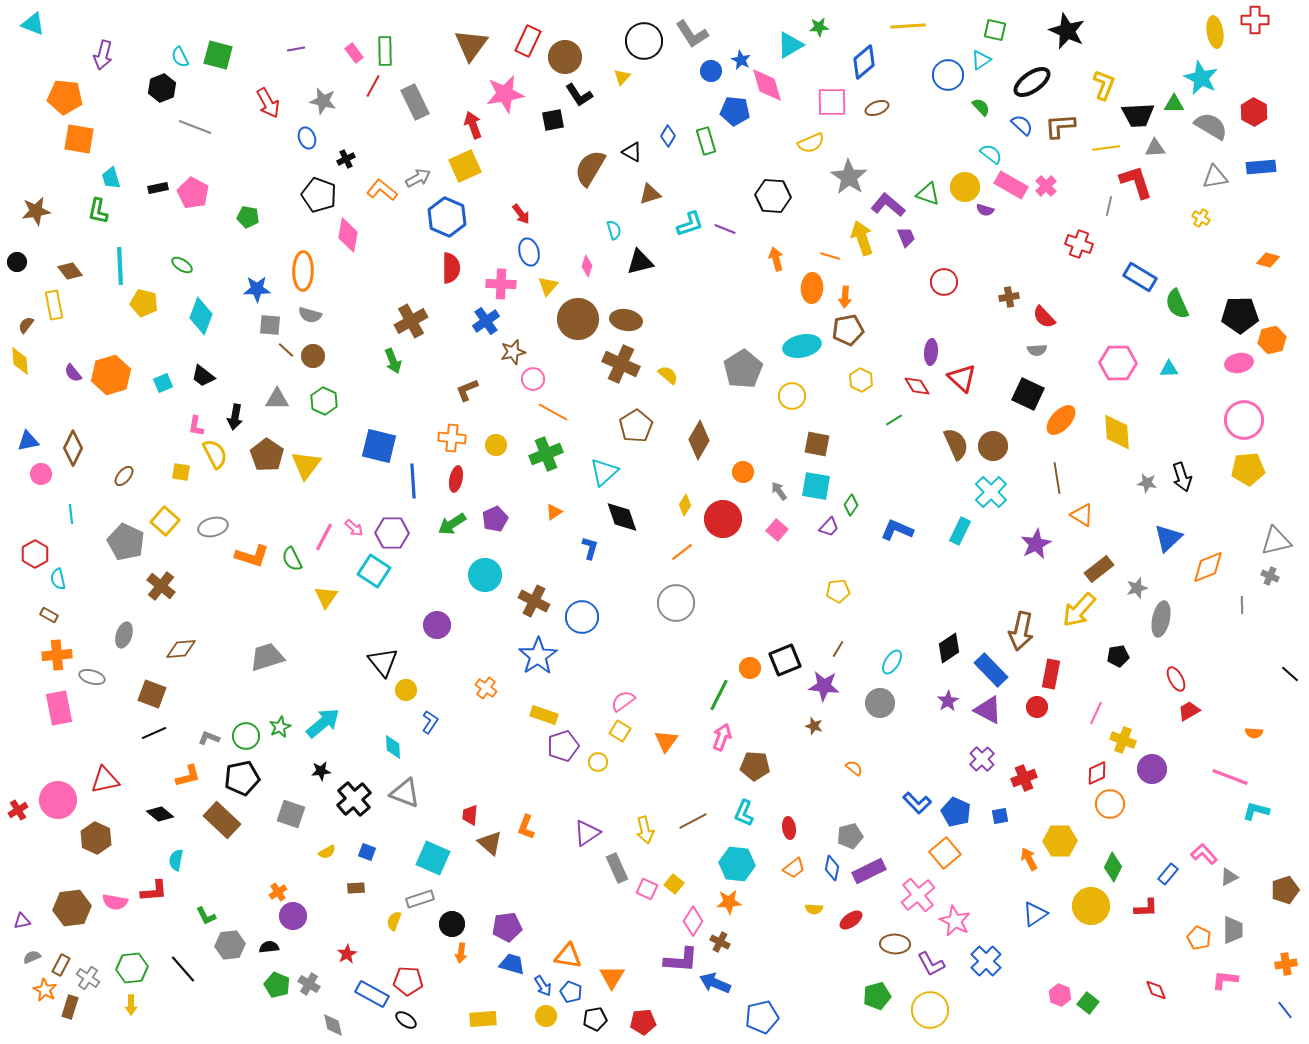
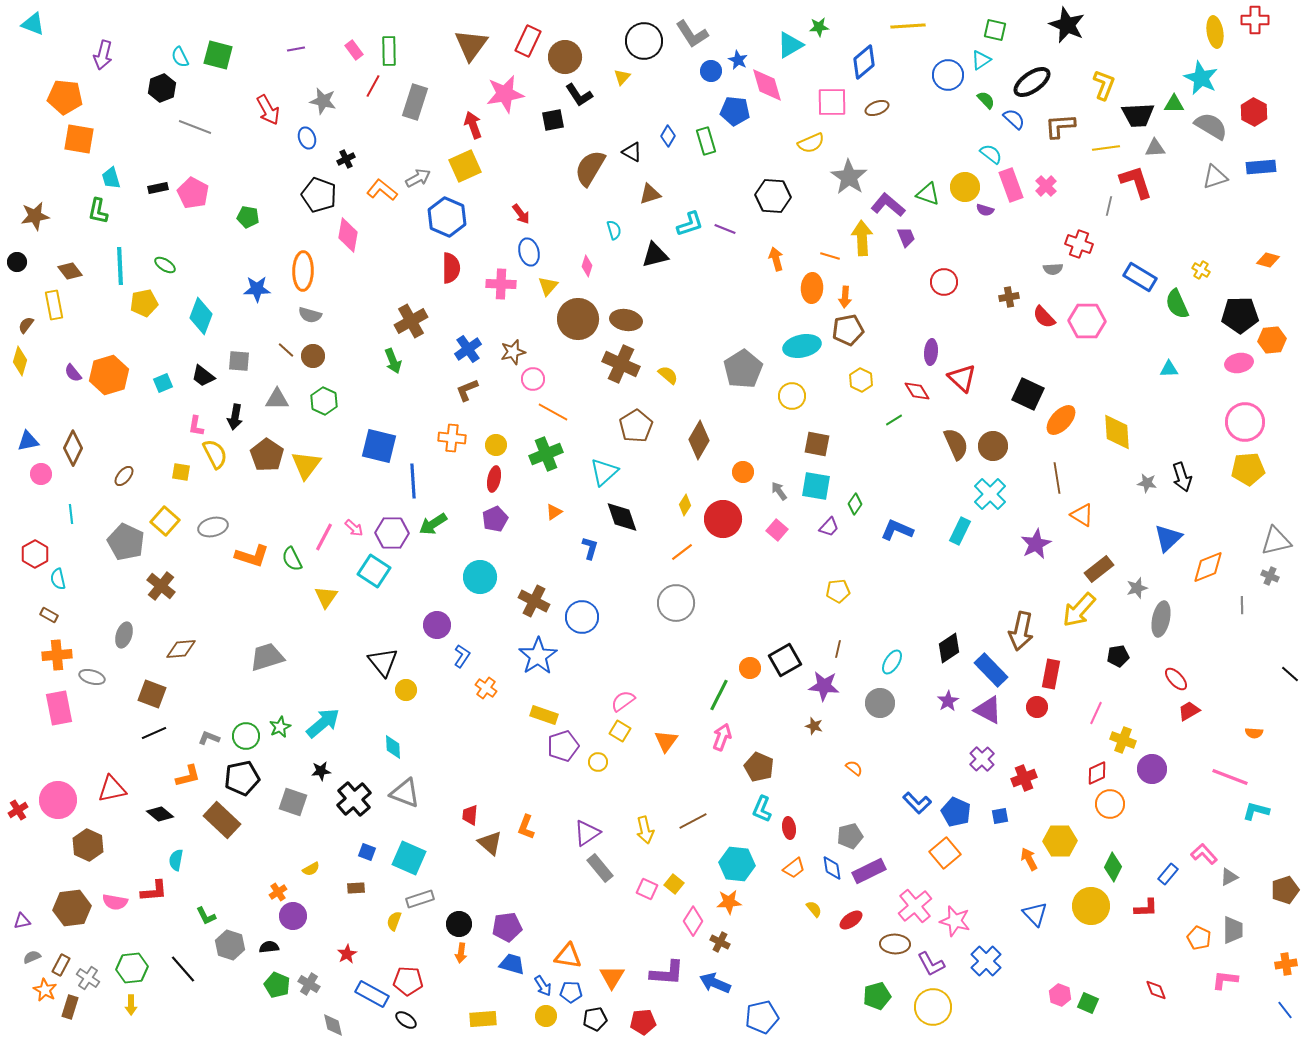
black star at (1067, 31): moved 6 px up
green rectangle at (385, 51): moved 4 px right
pink rectangle at (354, 53): moved 3 px up
blue star at (741, 60): moved 3 px left
gray rectangle at (415, 102): rotated 44 degrees clockwise
red arrow at (268, 103): moved 7 px down
green semicircle at (981, 107): moved 5 px right, 7 px up
blue semicircle at (1022, 125): moved 8 px left, 6 px up
gray triangle at (1215, 177): rotated 8 degrees counterclockwise
pink rectangle at (1011, 185): rotated 40 degrees clockwise
brown star at (36, 211): moved 1 px left, 5 px down
yellow cross at (1201, 218): moved 52 px down
yellow arrow at (862, 238): rotated 16 degrees clockwise
black triangle at (640, 262): moved 15 px right, 7 px up
green ellipse at (182, 265): moved 17 px left
yellow pentagon at (144, 303): rotated 24 degrees counterclockwise
blue cross at (486, 321): moved 18 px left, 28 px down
gray square at (270, 325): moved 31 px left, 36 px down
orange hexagon at (1272, 340): rotated 8 degrees clockwise
gray semicircle at (1037, 350): moved 16 px right, 81 px up
yellow diamond at (20, 361): rotated 20 degrees clockwise
pink hexagon at (1118, 363): moved 31 px left, 42 px up
orange hexagon at (111, 375): moved 2 px left
red diamond at (917, 386): moved 5 px down
pink circle at (1244, 420): moved 1 px right, 2 px down
red ellipse at (456, 479): moved 38 px right
cyan cross at (991, 492): moved 1 px left, 2 px down
green diamond at (851, 505): moved 4 px right, 1 px up
green arrow at (452, 524): moved 19 px left
cyan circle at (485, 575): moved 5 px left, 2 px down
brown line at (838, 649): rotated 18 degrees counterclockwise
black square at (785, 660): rotated 8 degrees counterclockwise
red ellipse at (1176, 679): rotated 15 degrees counterclockwise
blue L-shape at (430, 722): moved 32 px right, 66 px up
brown pentagon at (755, 766): moved 4 px right, 1 px down; rotated 20 degrees clockwise
red triangle at (105, 780): moved 7 px right, 9 px down
cyan L-shape at (744, 813): moved 18 px right, 4 px up
gray square at (291, 814): moved 2 px right, 12 px up
brown hexagon at (96, 838): moved 8 px left, 7 px down
yellow semicircle at (327, 852): moved 16 px left, 17 px down
cyan square at (433, 858): moved 24 px left
gray rectangle at (617, 868): moved 17 px left; rotated 16 degrees counterclockwise
blue diamond at (832, 868): rotated 20 degrees counterclockwise
pink cross at (918, 895): moved 3 px left, 11 px down
yellow semicircle at (814, 909): rotated 132 degrees counterclockwise
blue triangle at (1035, 914): rotated 40 degrees counterclockwise
pink star at (955, 921): rotated 12 degrees counterclockwise
black circle at (452, 924): moved 7 px right
gray hexagon at (230, 945): rotated 24 degrees clockwise
purple L-shape at (681, 960): moved 14 px left, 13 px down
blue pentagon at (571, 992): rotated 20 degrees counterclockwise
green square at (1088, 1003): rotated 15 degrees counterclockwise
yellow circle at (930, 1010): moved 3 px right, 3 px up
